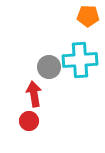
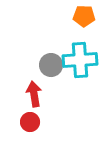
orange pentagon: moved 4 px left
gray circle: moved 2 px right, 2 px up
red circle: moved 1 px right, 1 px down
